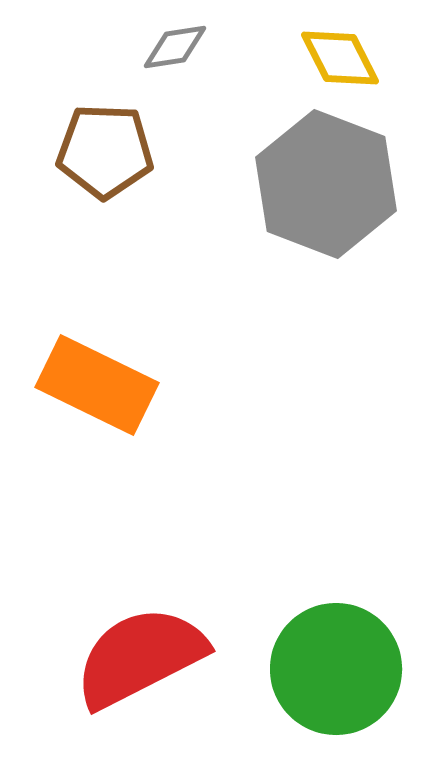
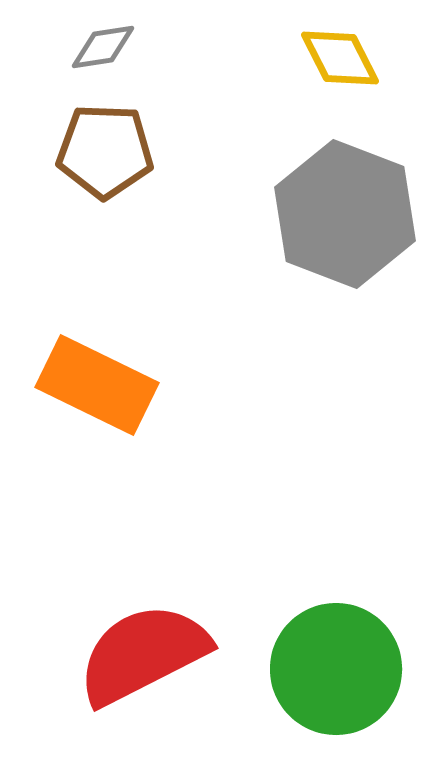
gray diamond: moved 72 px left
gray hexagon: moved 19 px right, 30 px down
red semicircle: moved 3 px right, 3 px up
